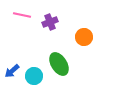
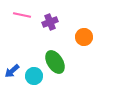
green ellipse: moved 4 px left, 2 px up
